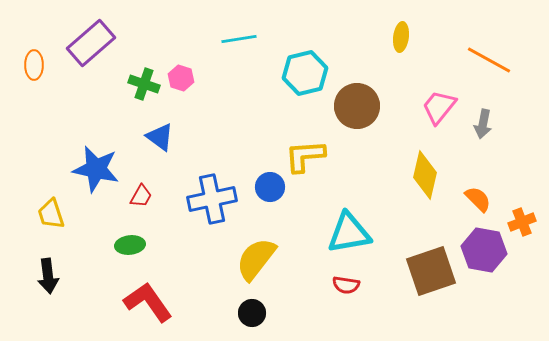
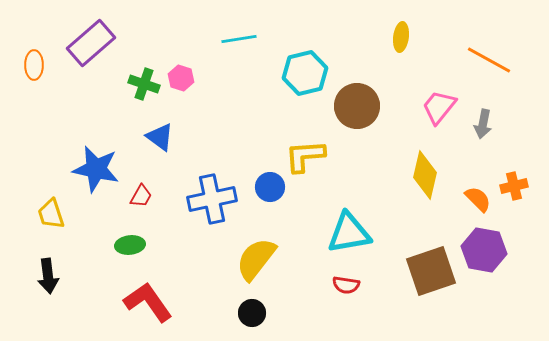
orange cross: moved 8 px left, 36 px up; rotated 8 degrees clockwise
